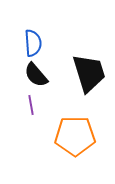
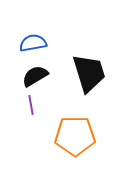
blue semicircle: rotated 96 degrees counterclockwise
black semicircle: moved 1 px left, 1 px down; rotated 100 degrees clockwise
